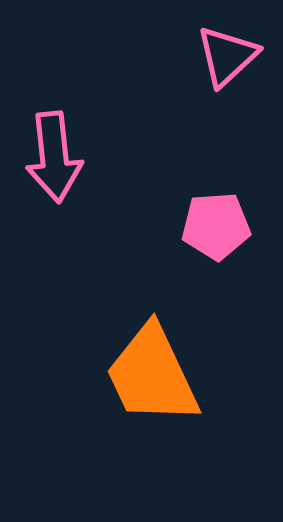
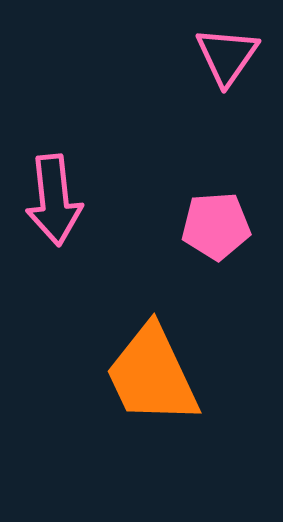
pink triangle: rotated 12 degrees counterclockwise
pink arrow: moved 43 px down
